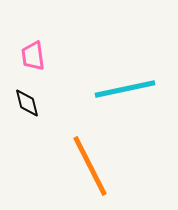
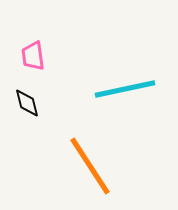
orange line: rotated 6 degrees counterclockwise
